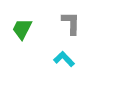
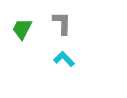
gray L-shape: moved 9 px left
